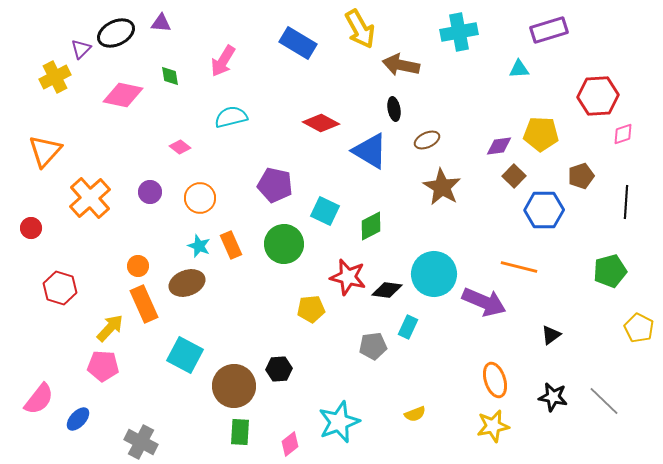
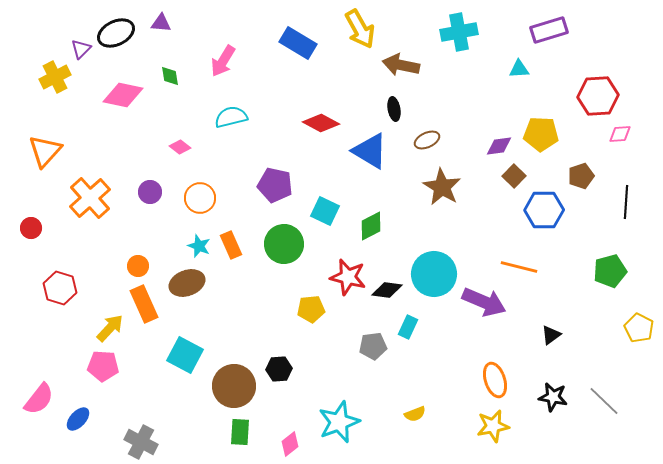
pink diamond at (623, 134): moved 3 px left; rotated 15 degrees clockwise
